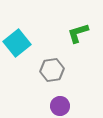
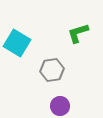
cyan square: rotated 20 degrees counterclockwise
